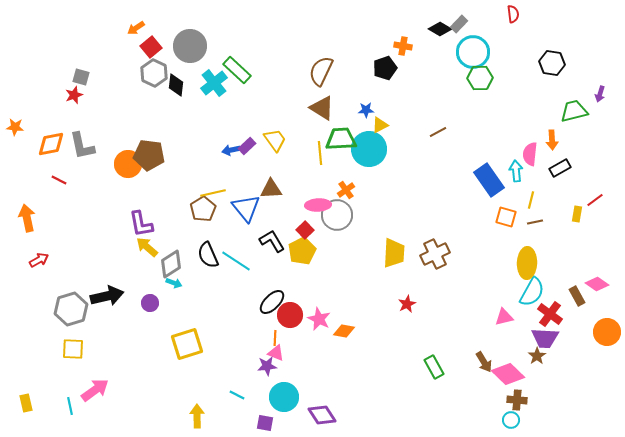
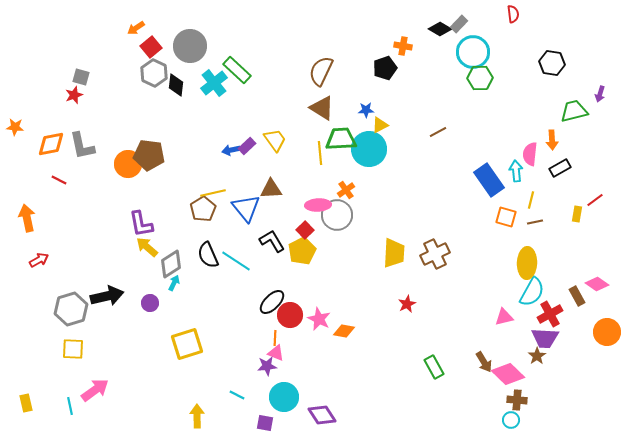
cyan arrow at (174, 283): rotated 84 degrees counterclockwise
red cross at (550, 314): rotated 25 degrees clockwise
